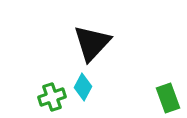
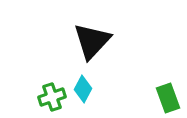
black triangle: moved 2 px up
cyan diamond: moved 2 px down
